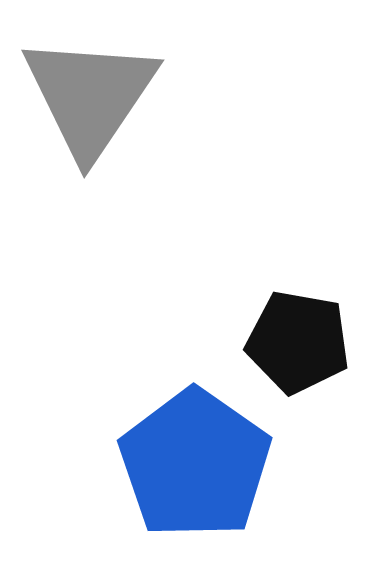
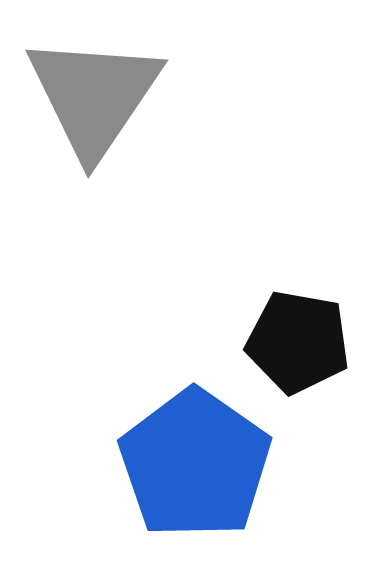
gray triangle: moved 4 px right
